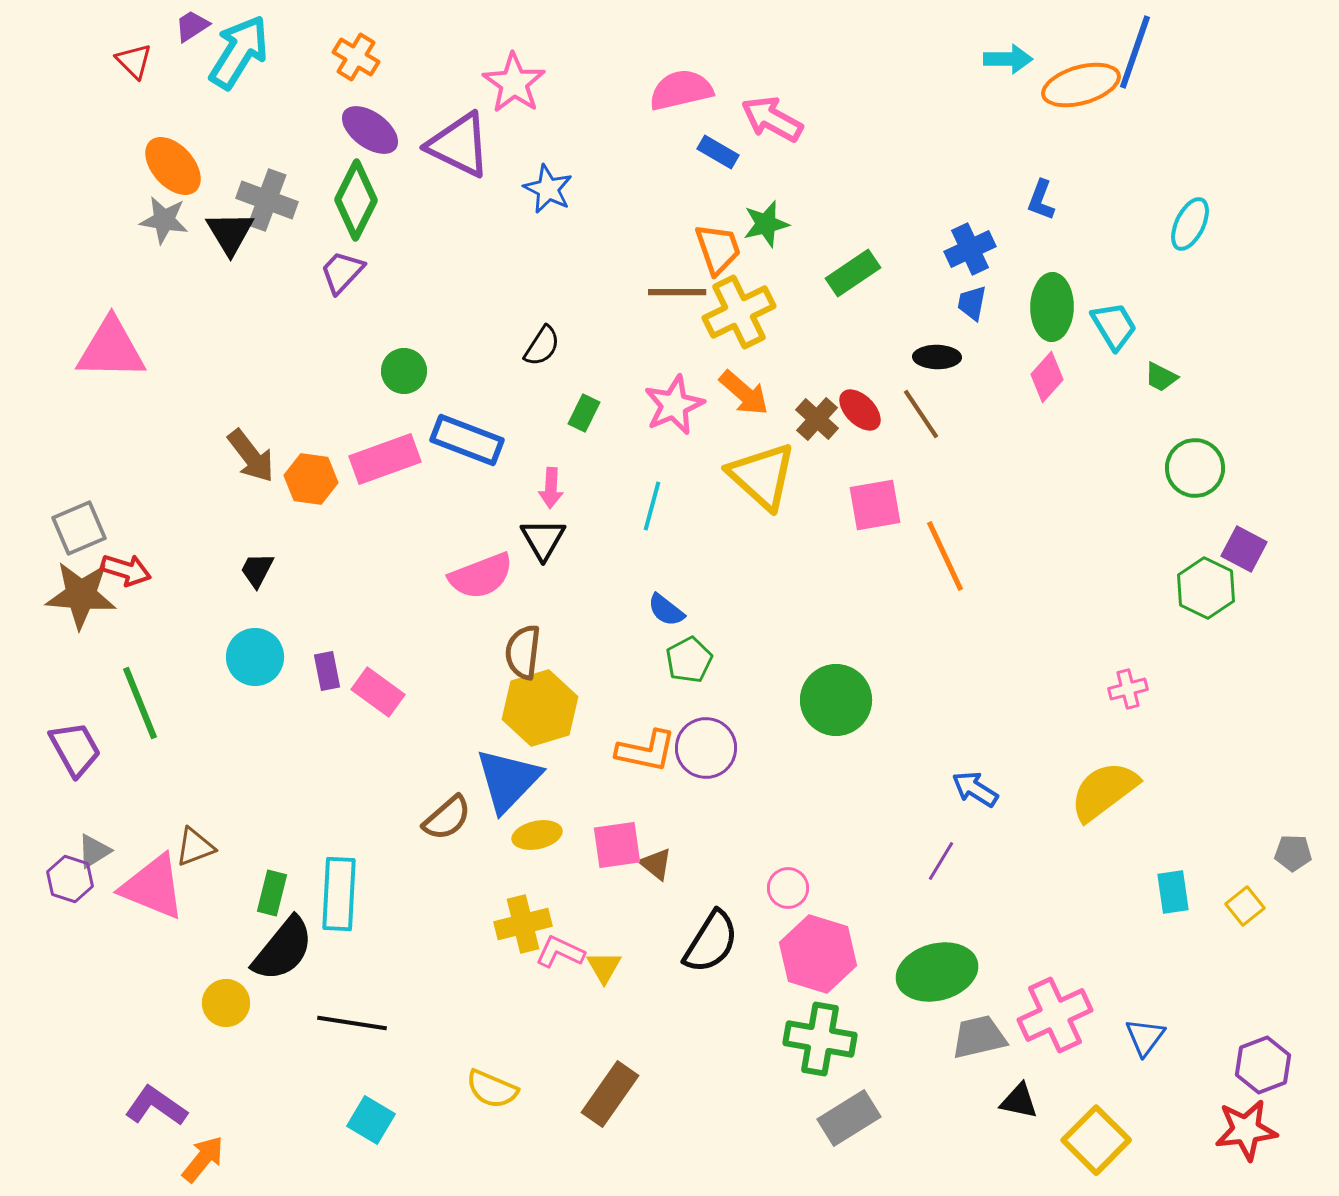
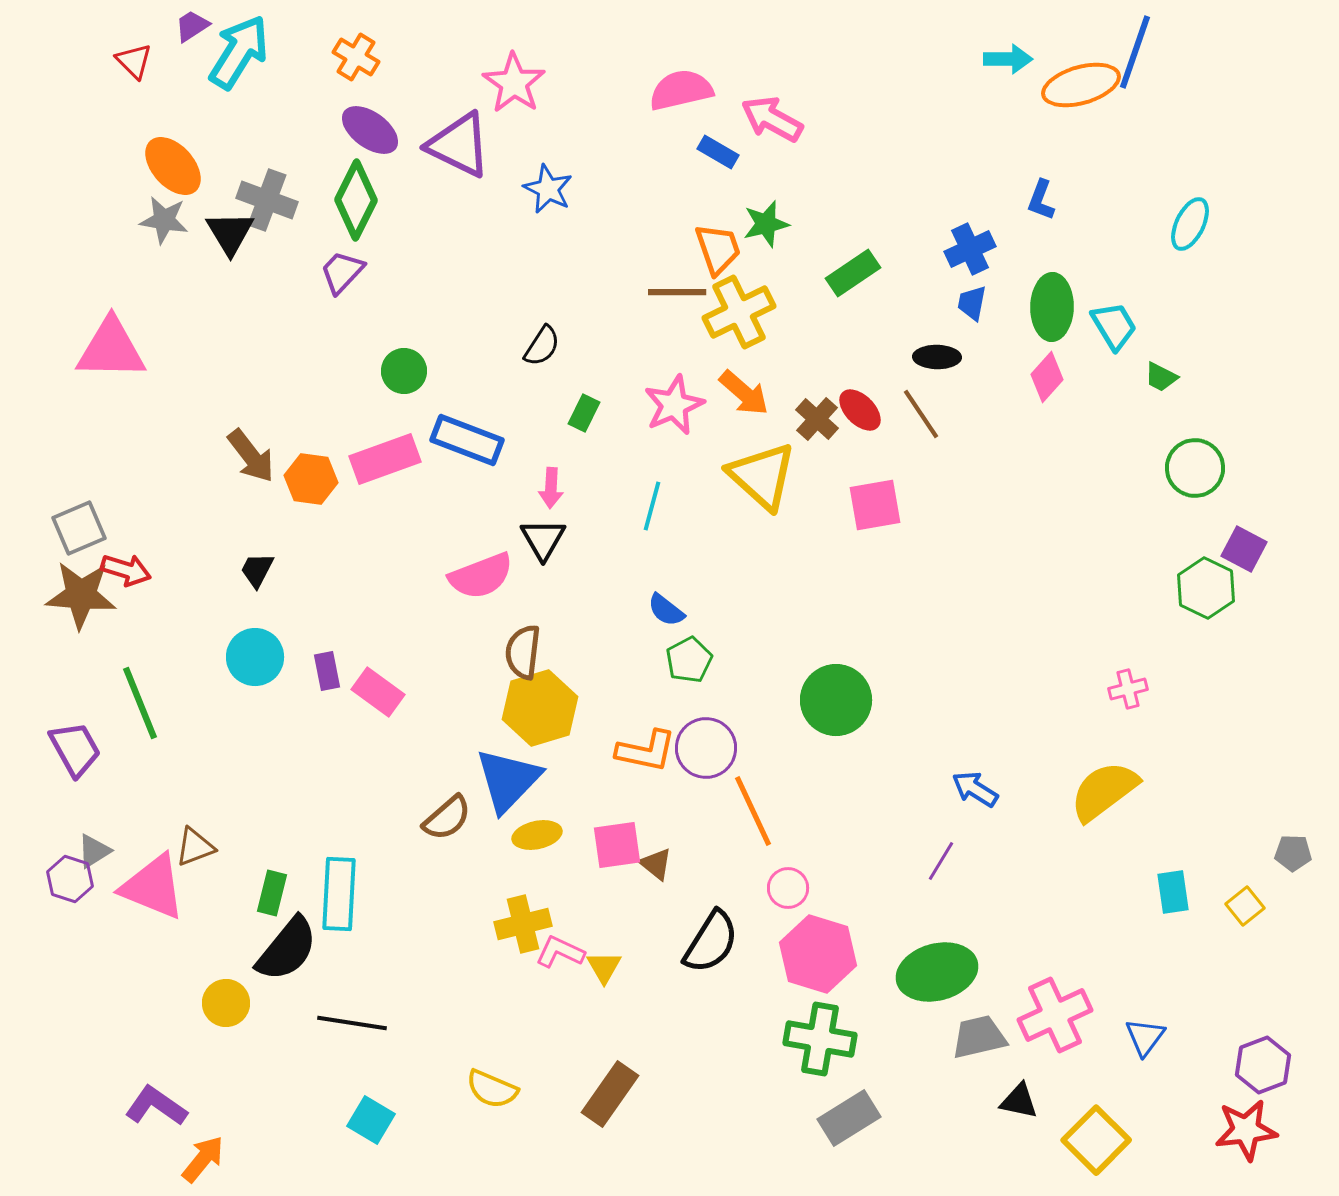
orange line at (945, 556): moved 192 px left, 255 px down
black semicircle at (283, 949): moved 4 px right
